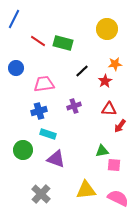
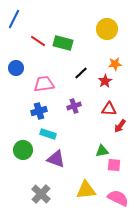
black line: moved 1 px left, 2 px down
